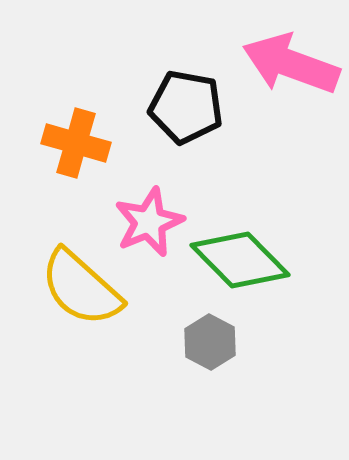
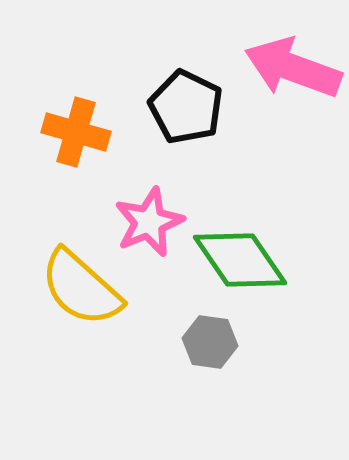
pink arrow: moved 2 px right, 4 px down
black pentagon: rotated 16 degrees clockwise
orange cross: moved 11 px up
green diamond: rotated 10 degrees clockwise
gray hexagon: rotated 20 degrees counterclockwise
